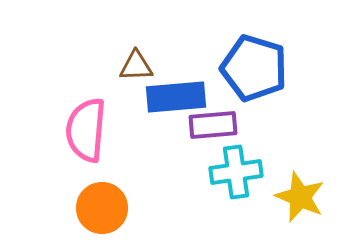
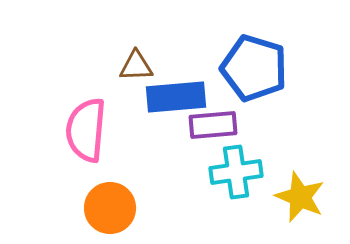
orange circle: moved 8 px right
